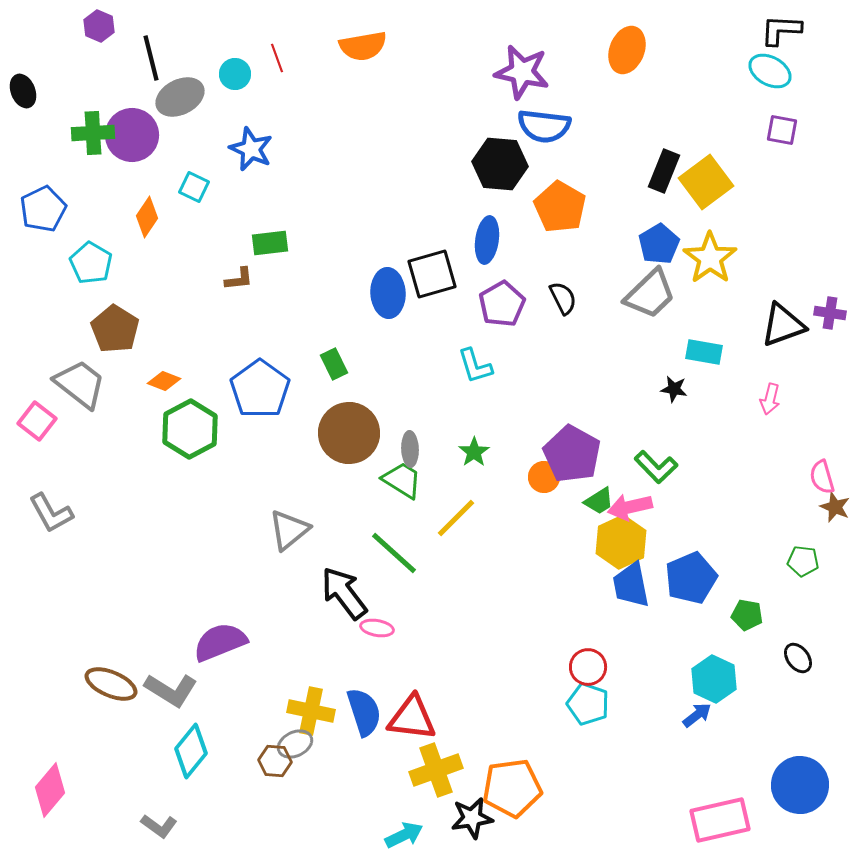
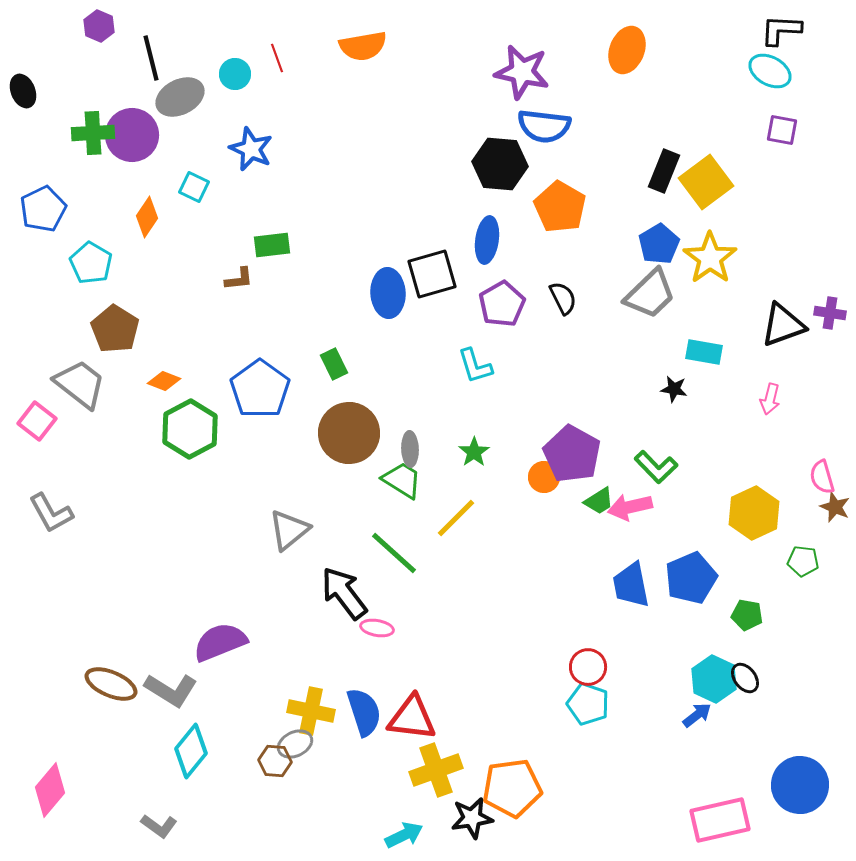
green rectangle at (270, 243): moved 2 px right, 2 px down
yellow hexagon at (621, 542): moved 133 px right, 29 px up
black ellipse at (798, 658): moved 53 px left, 20 px down
